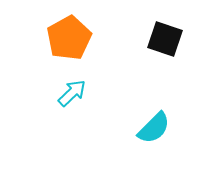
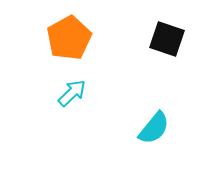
black square: moved 2 px right
cyan semicircle: rotated 6 degrees counterclockwise
